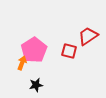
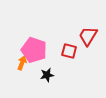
red trapezoid: rotated 25 degrees counterclockwise
pink pentagon: rotated 20 degrees counterclockwise
black star: moved 11 px right, 10 px up
